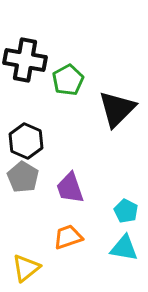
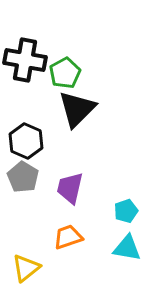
green pentagon: moved 3 px left, 7 px up
black triangle: moved 40 px left
purple trapezoid: rotated 32 degrees clockwise
cyan pentagon: rotated 25 degrees clockwise
cyan triangle: moved 3 px right
